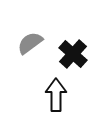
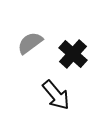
black arrow: rotated 140 degrees clockwise
